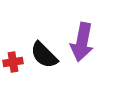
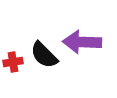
purple arrow: rotated 81 degrees clockwise
